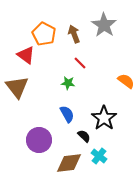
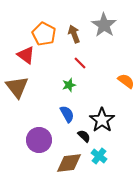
green star: moved 1 px right, 2 px down; rotated 24 degrees counterclockwise
black star: moved 2 px left, 2 px down
